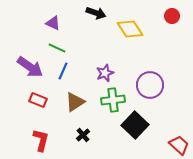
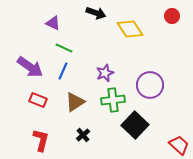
green line: moved 7 px right
